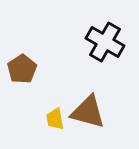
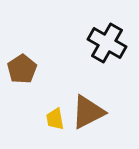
black cross: moved 2 px right, 1 px down
brown triangle: rotated 42 degrees counterclockwise
